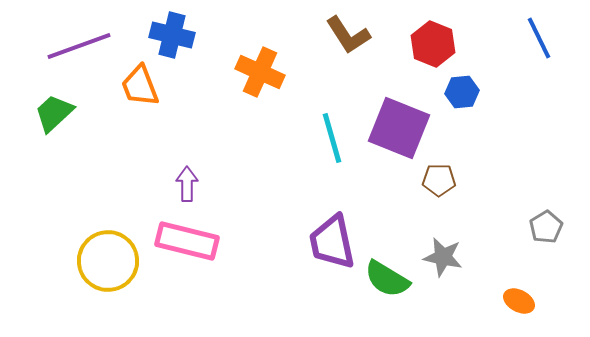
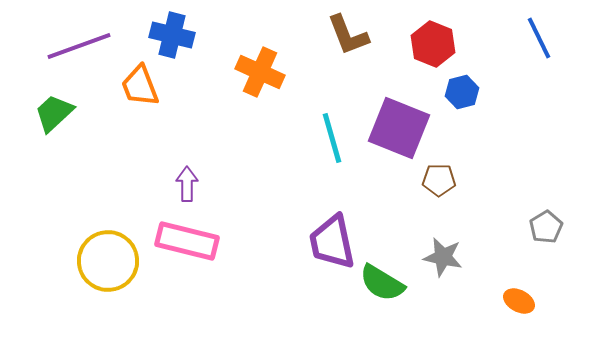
brown L-shape: rotated 12 degrees clockwise
blue hexagon: rotated 8 degrees counterclockwise
green semicircle: moved 5 px left, 4 px down
